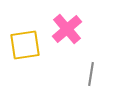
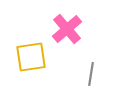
yellow square: moved 6 px right, 12 px down
